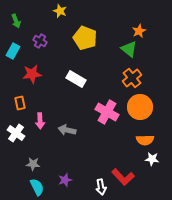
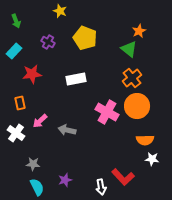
purple cross: moved 8 px right, 1 px down
cyan rectangle: moved 1 px right; rotated 14 degrees clockwise
white rectangle: rotated 42 degrees counterclockwise
orange circle: moved 3 px left, 1 px up
pink arrow: rotated 49 degrees clockwise
